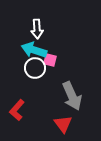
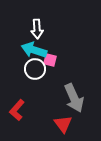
white circle: moved 1 px down
gray arrow: moved 2 px right, 2 px down
